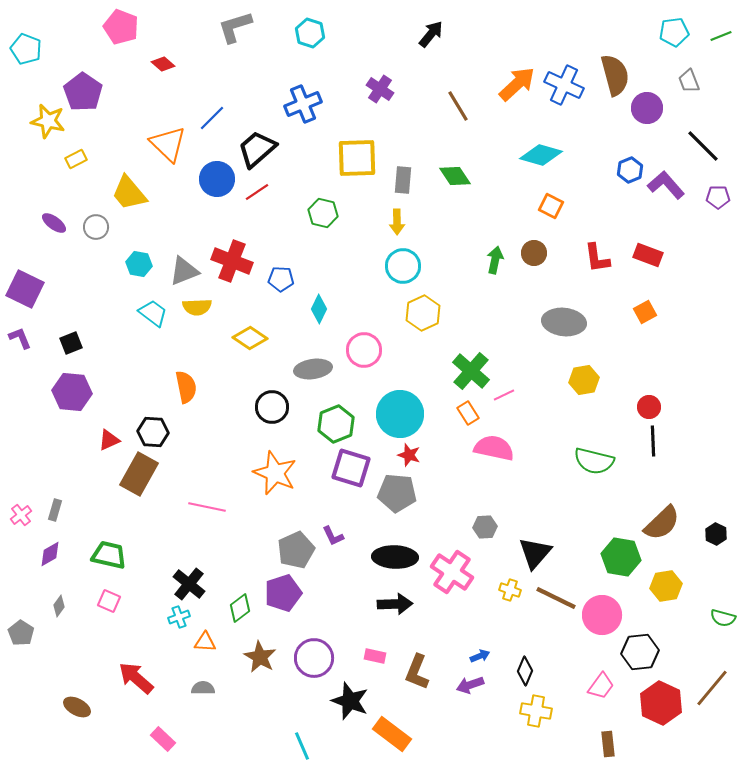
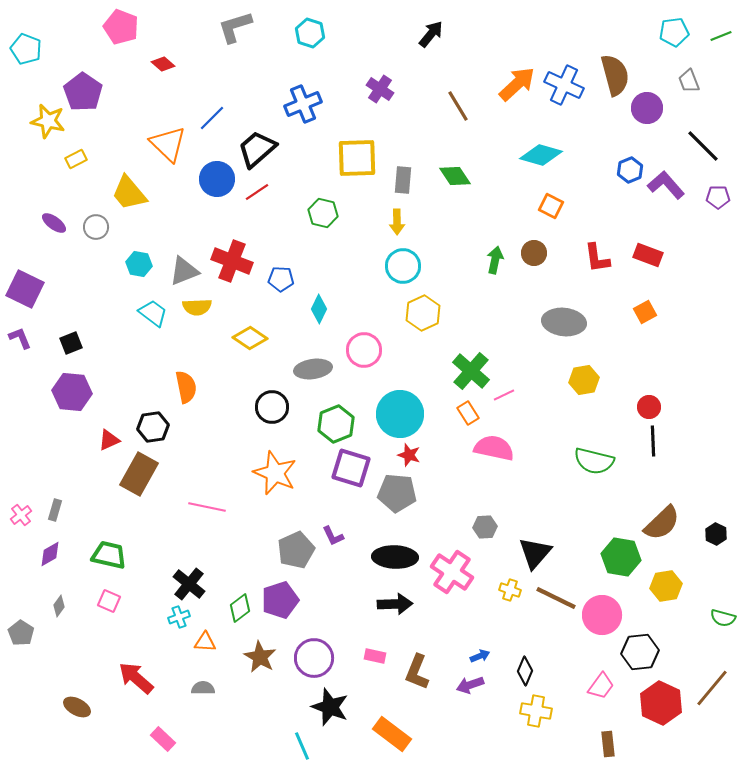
black hexagon at (153, 432): moved 5 px up; rotated 12 degrees counterclockwise
purple pentagon at (283, 593): moved 3 px left, 7 px down
black star at (350, 701): moved 20 px left, 6 px down
